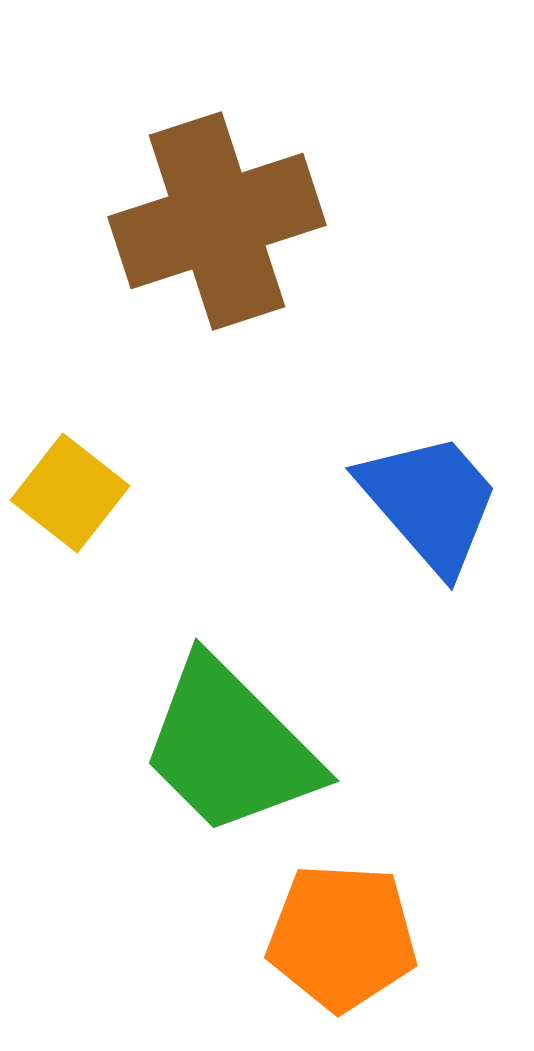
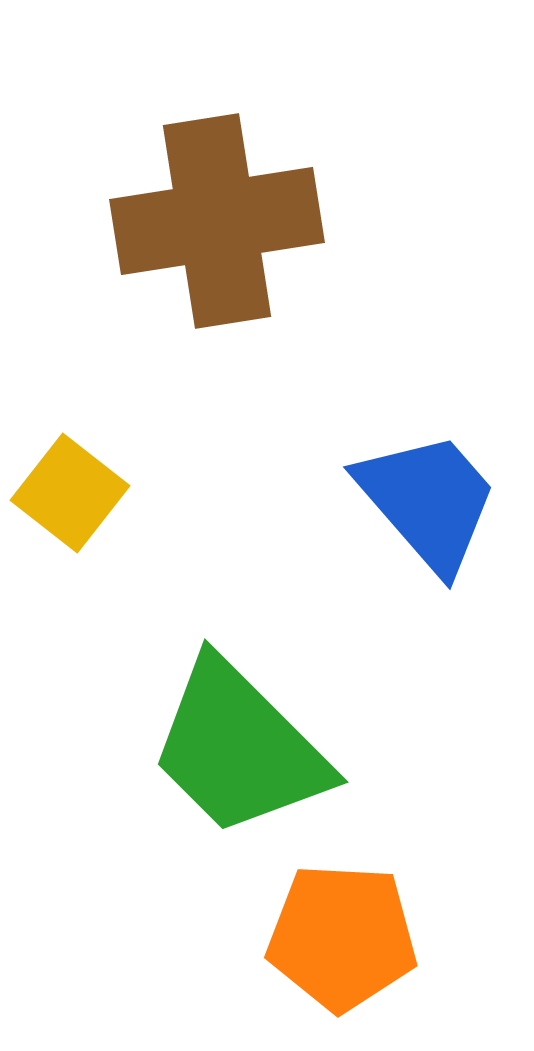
brown cross: rotated 9 degrees clockwise
blue trapezoid: moved 2 px left, 1 px up
green trapezoid: moved 9 px right, 1 px down
